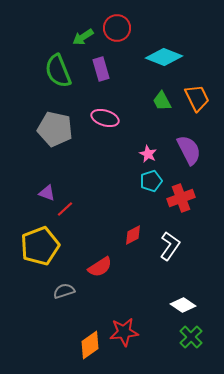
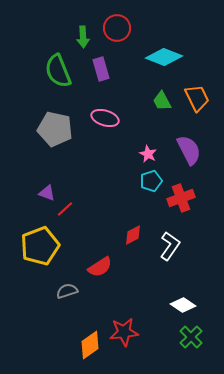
green arrow: rotated 60 degrees counterclockwise
gray semicircle: moved 3 px right
